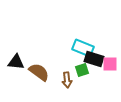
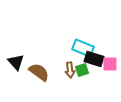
black triangle: rotated 42 degrees clockwise
brown arrow: moved 3 px right, 10 px up
